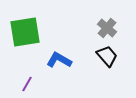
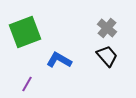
green square: rotated 12 degrees counterclockwise
